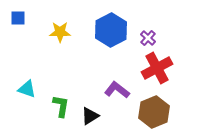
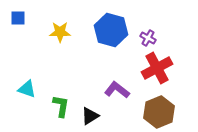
blue hexagon: rotated 16 degrees counterclockwise
purple cross: rotated 14 degrees counterclockwise
brown hexagon: moved 5 px right
